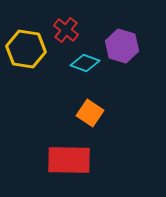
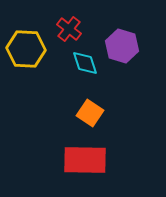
red cross: moved 3 px right, 1 px up
yellow hexagon: rotated 6 degrees counterclockwise
cyan diamond: rotated 52 degrees clockwise
red rectangle: moved 16 px right
